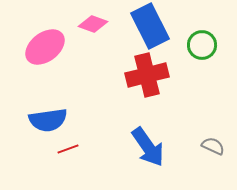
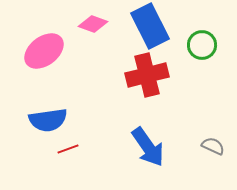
pink ellipse: moved 1 px left, 4 px down
